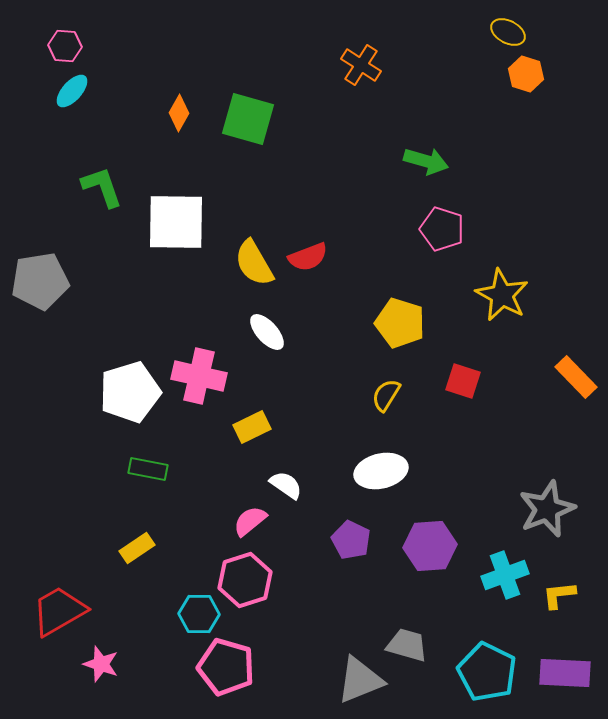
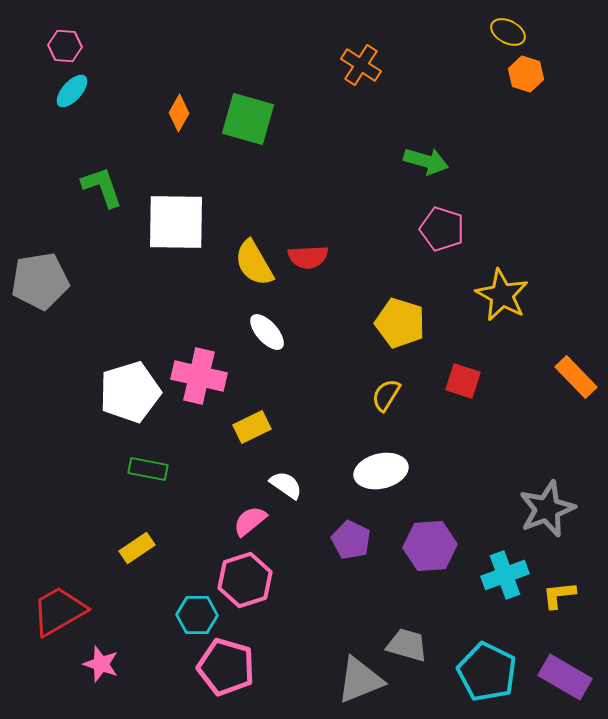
red semicircle at (308, 257): rotated 18 degrees clockwise
cyan hexagon at (199, 614): moved 2 px left, 1 px down
purple rectangle at (565, 673): moved 4 px down; rotated 27 degrees clockwise
